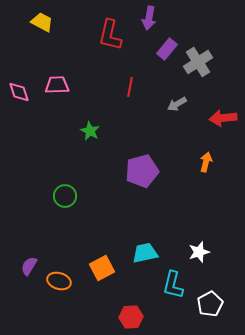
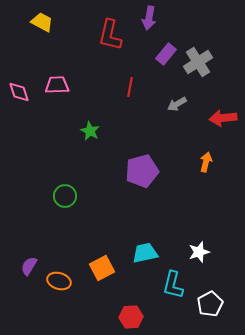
purple rectangle: moved 1 px left, 5 px down
